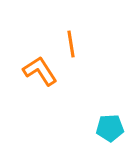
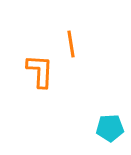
orange L-shape: rotated 36 degrees clockwise
